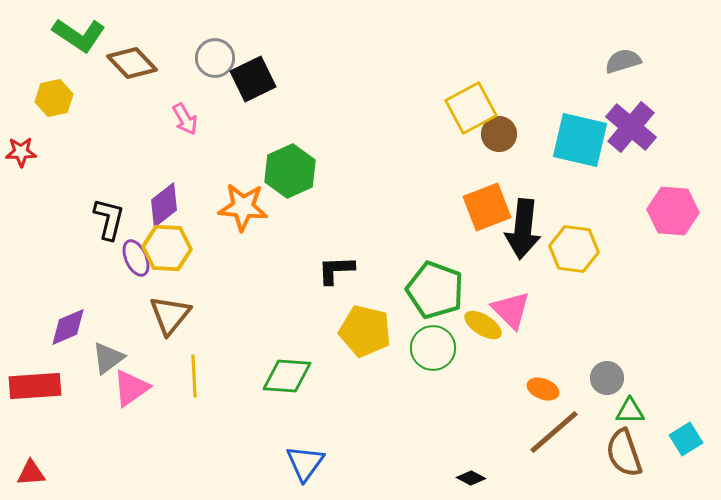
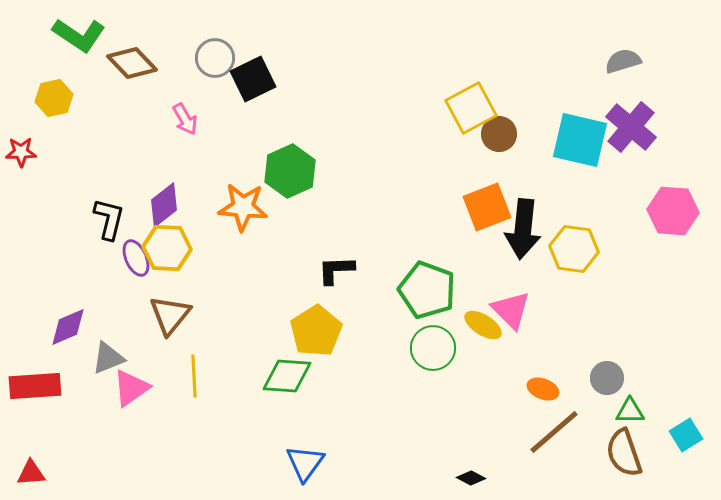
green pentagon at (435, 290): moved 8 px left
yellow pentagon at (365, 331): moved 49 px left; rotated 27 degrees clockwise
gray triangle at (108, 358): rotated 15 degrees clockwise
cyan square at (686, 439): moved 4 px up
